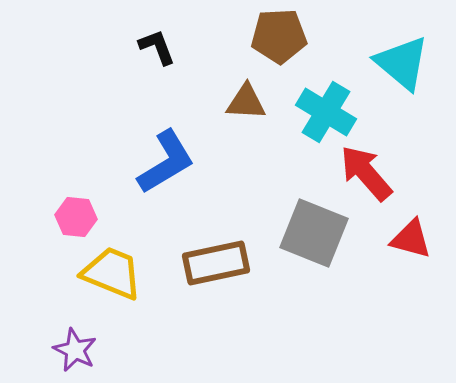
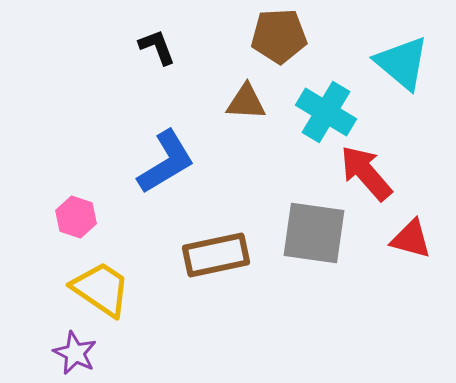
pink hexagon: rotated 12 degrees clockwise
gray square: rotated 14 degrees counterclockwise
brown rectangle: moved 8 px up
yellow trapezoid: moved 11 px left, 16 px down; rotated 12 degrees clockwise
purple star: moved 3 px down
